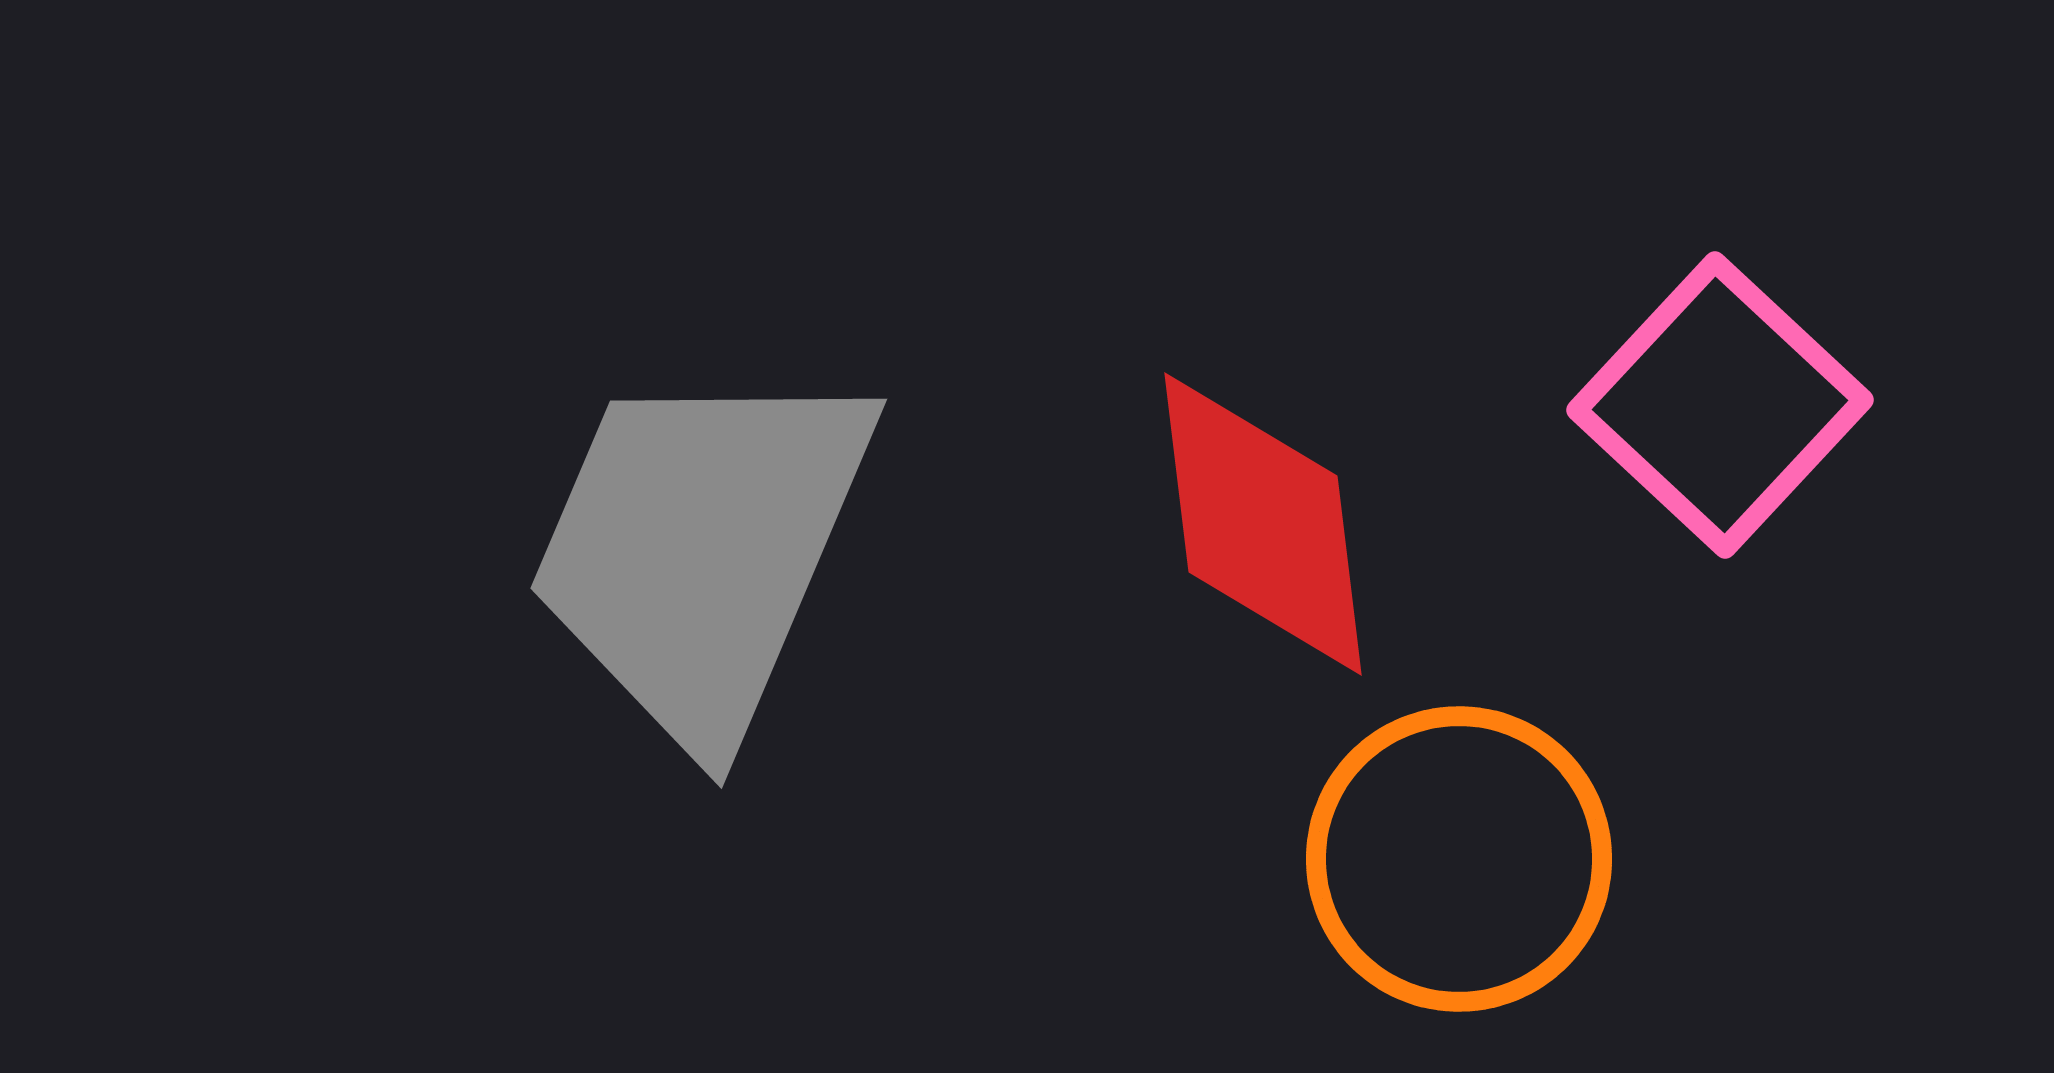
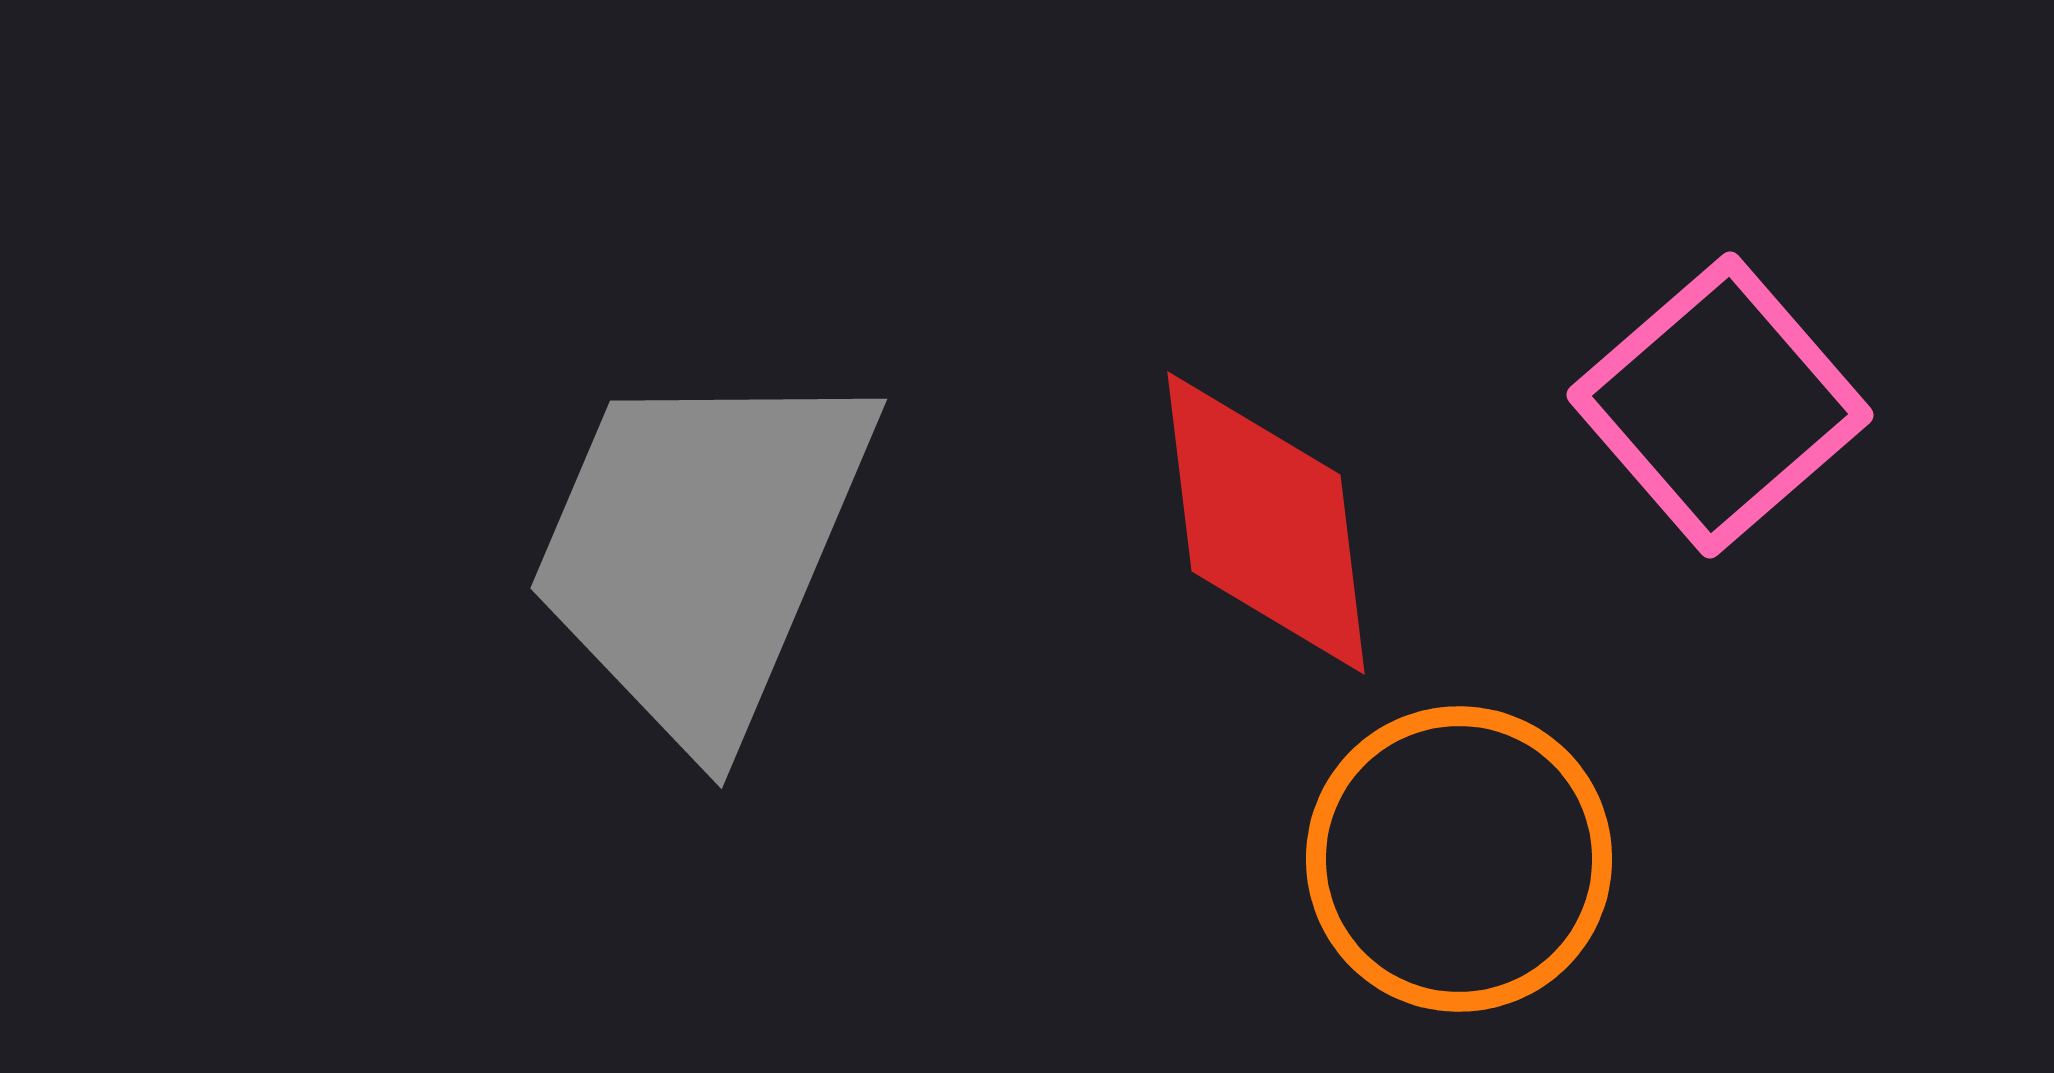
pink square: rotated 6 degrees clockwise
red diamond: moved 3 px right, 1 px up
